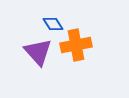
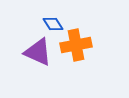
purple triangle: rotated 24 degrees counterclockwise
